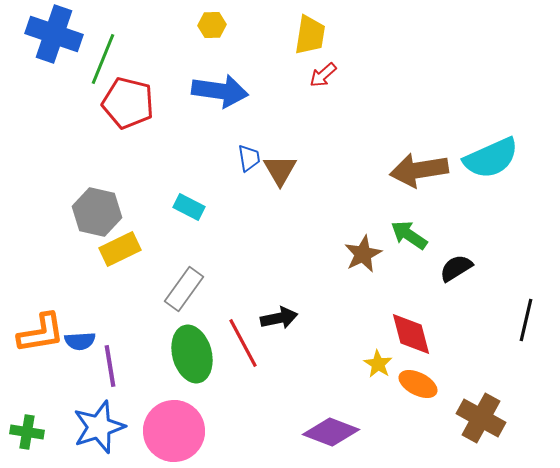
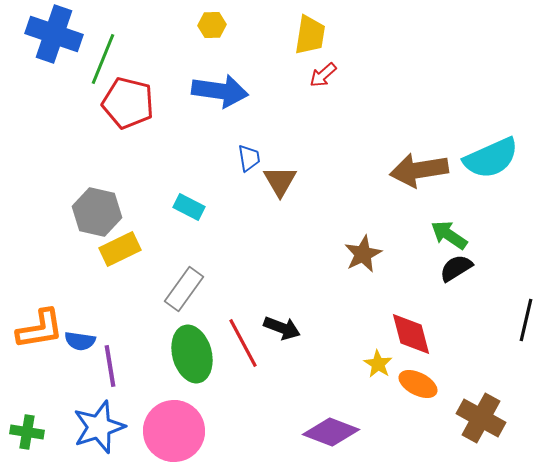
brown triangle: moved 11 px down
green arrow: moved 40 px right
black arrow: moved 3 px right, 10 px down; rotated 33 degrees clockwise
orange L-shape: moved 1 px left, 4 px up
blue semicircle: rotated 12 degrees clockwise
